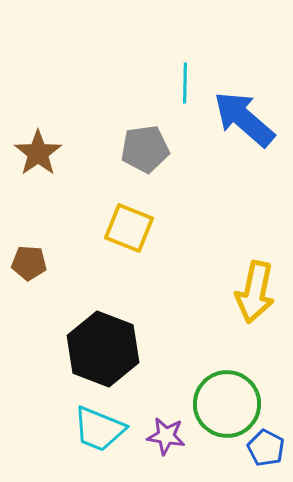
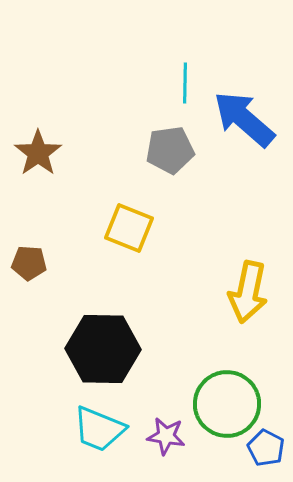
gray pentagon: moved 25 px right, 1 px down
yellow arrow: moved 7 px left
black hexagon: rotated 20 degrees counterclockwise
